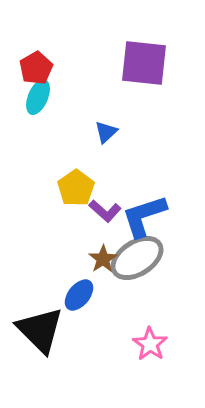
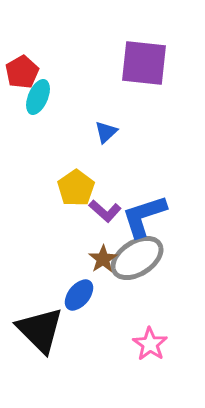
red pentagon: moved 14 px left, 4 px down
